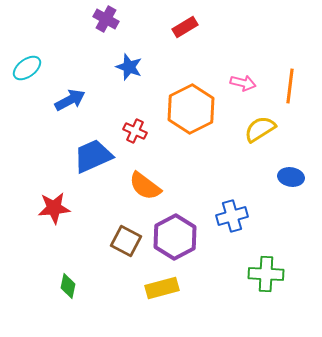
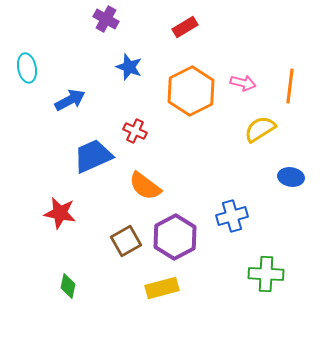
cyan ellipse: rotated 64 degrees counterclockwise
orange hexagon: moved 18 px up
red star: moved 6 px right, 5 px down; rotated 16 degrees clockwise
brown square: rotated 32 degrees clockwise
